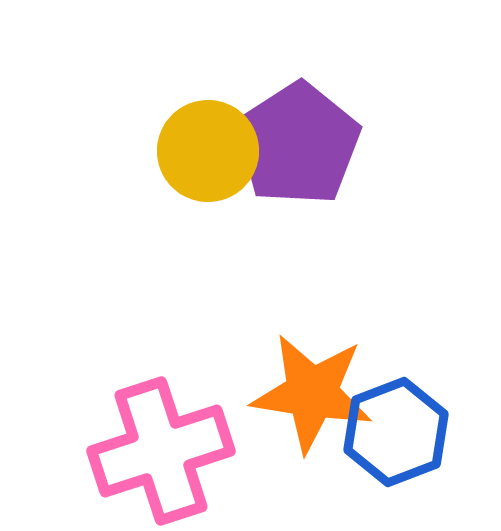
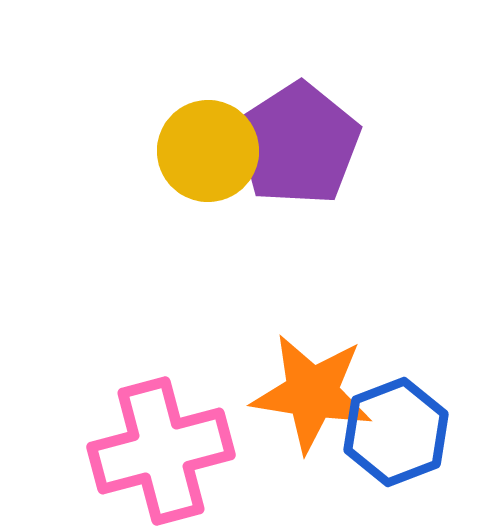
pink cross: rotated 3 degrees clockwise
